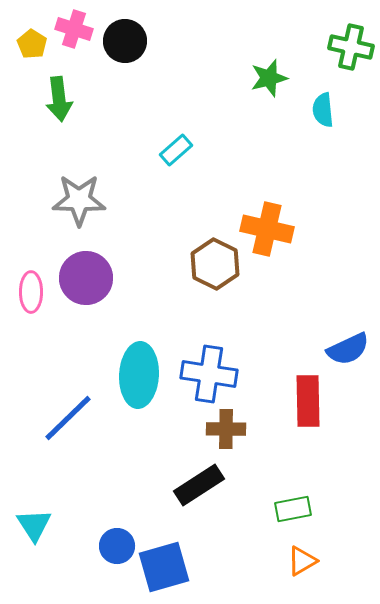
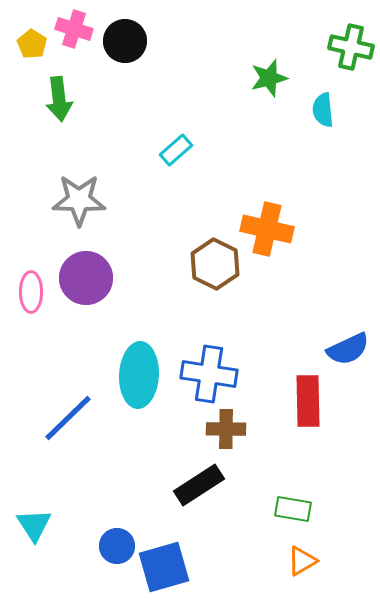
green rectangle: rotated 21 degrees clockwise
